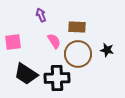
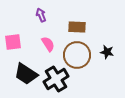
pink semicircle: moved 6 px left, 3 px down
black star: moved 2 px down
brown circle: moved 1 px left, 1 px down
black cross: moved 1 px left, 1 px down; rotated 30 degrees counterclockwise
